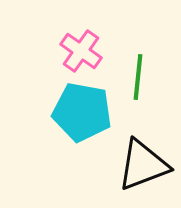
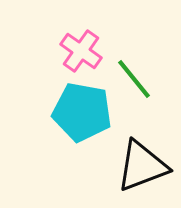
green line: moved 4 px left, 2 px down; rotated 45 degrees counterclockwise
black triangle: moved 1 px left, 1 px down
